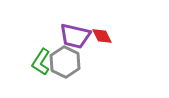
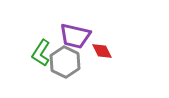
red diamond: moved 15 px down
green L-shape: moved 9 px up
